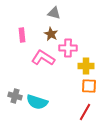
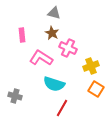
brown star: moved 1 px right, 1 px up
pink cross: rotated 24 degrees clockwise
pink L-shape: moved 2 px left
yellow cross: moved 5 px right; rotated 21 degrees counterclockwise
orange square: moved 7 px right, 3 px down; rotated 28 degrees clockwise
cyan semicircle: moved 17 px right, 18 px up
red line: moved 23 px left, 4 px up
